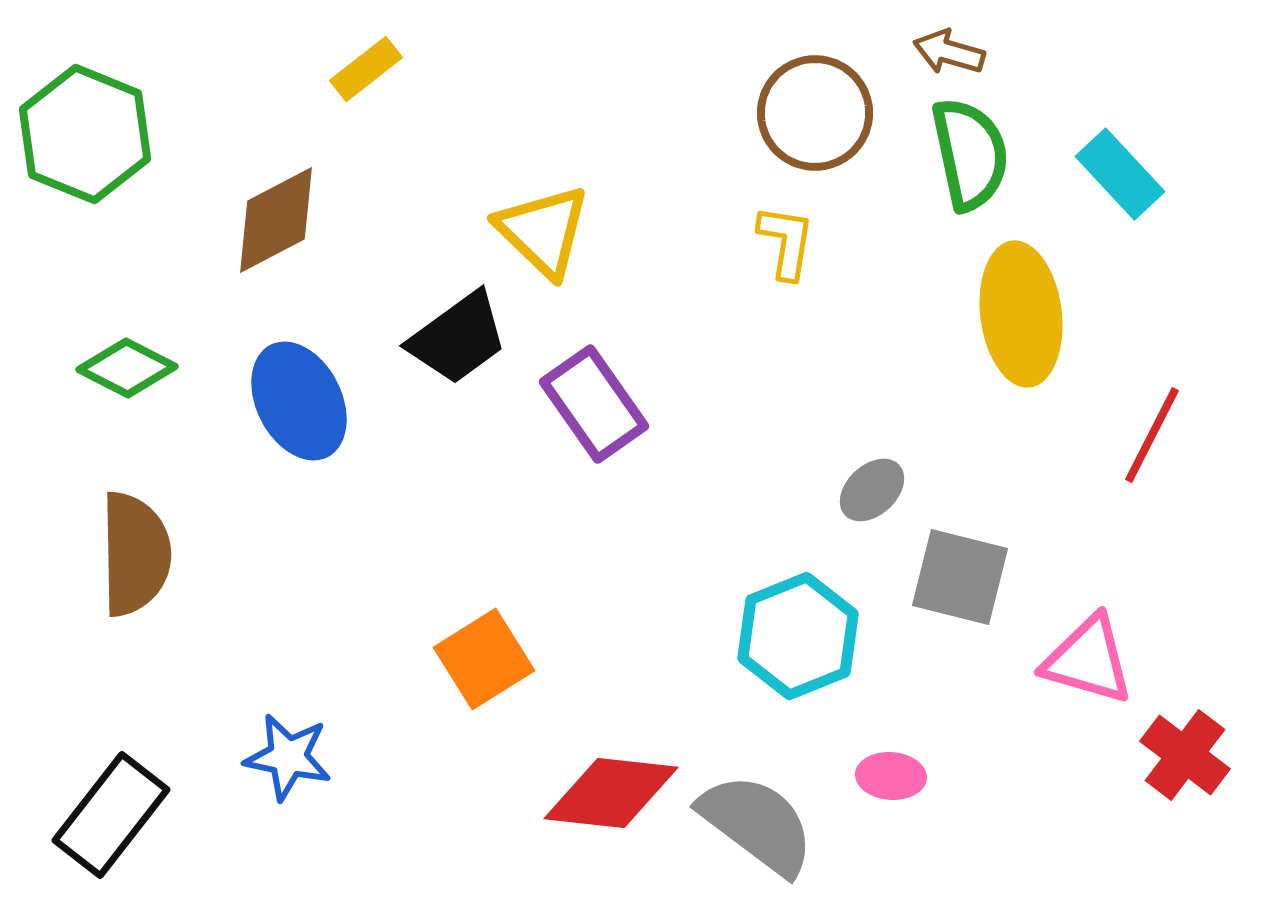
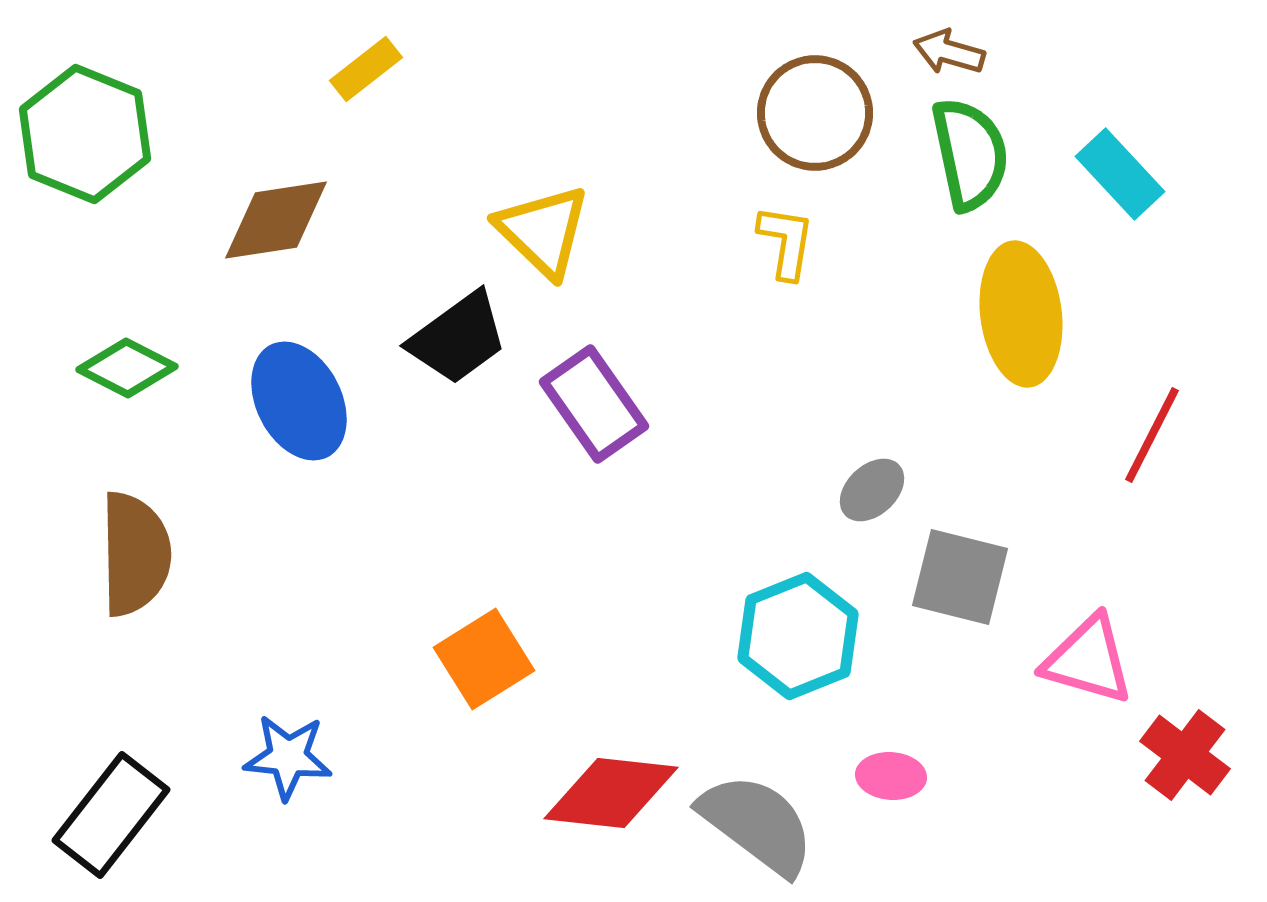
brown diamond: rotated 19 degrees clockwise
blue star: rotated 6 degrees counterclockwise
